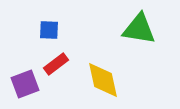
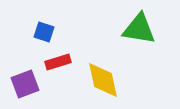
blue square: moved 5 px left, 2 px down; rotated 15 degrees clockwise
red rectangle: moved 2 px right, 2 px up; rotated 20 degrees clockwise
